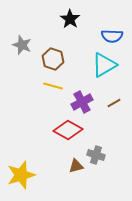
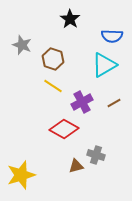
yellow line: rotated 18 degrees clockwise
red diamond: moved 4 px left, 1 px up
